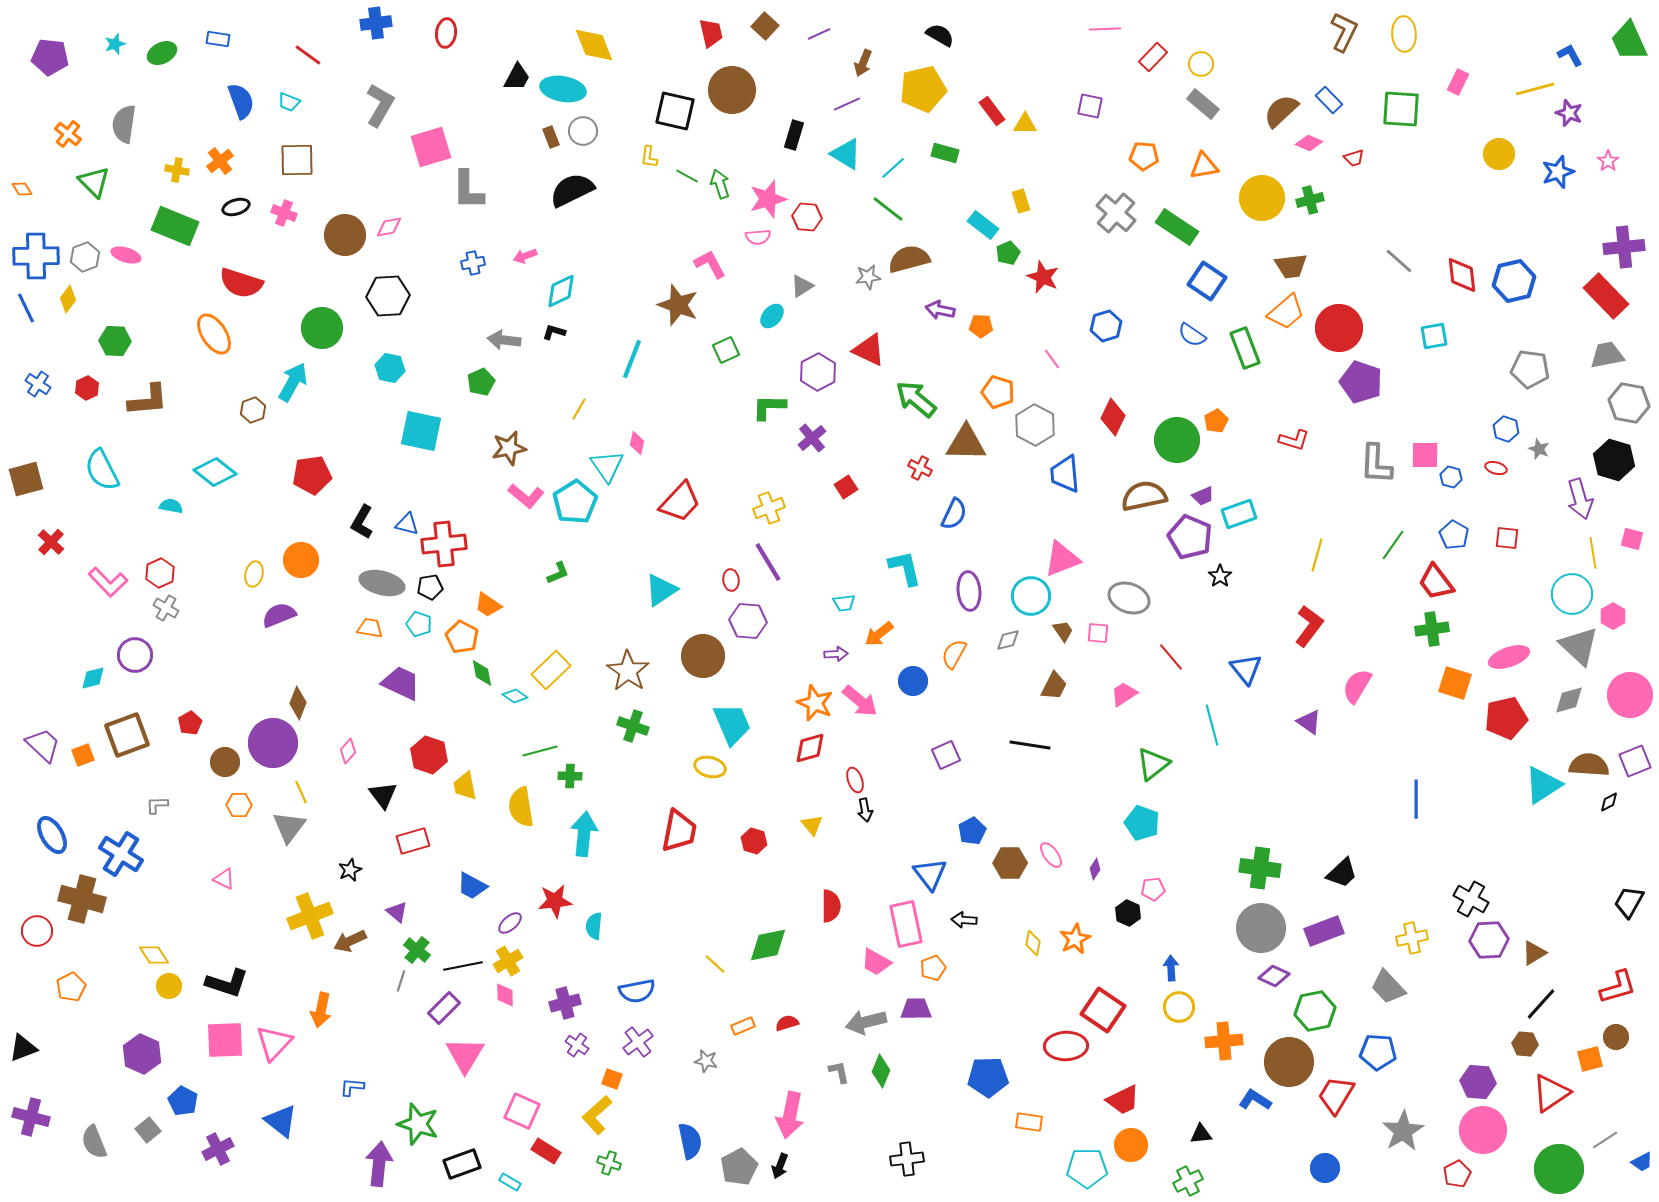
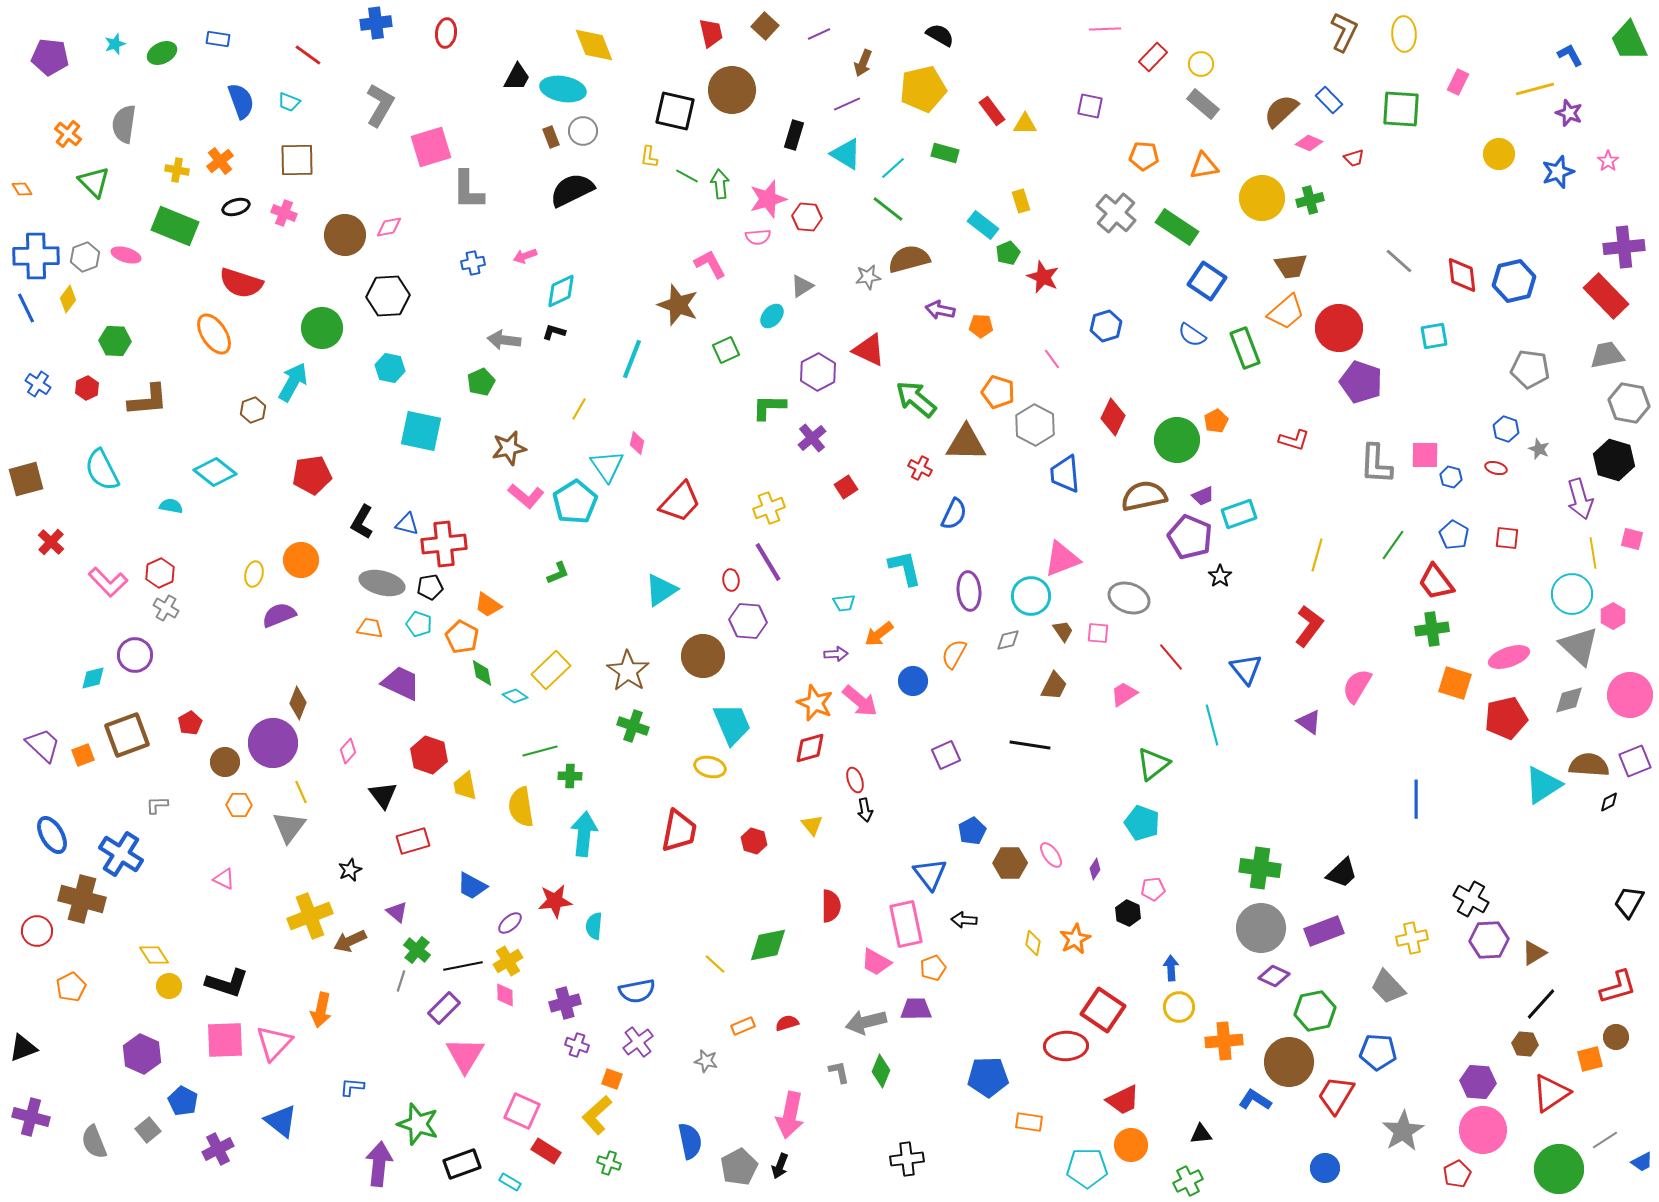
green arrow at (720, 184): rotated 12 degrees clockwise
purple cross at (577, 1045): rotated 15 degrees counterclockwise
